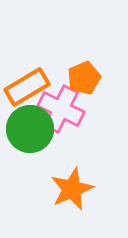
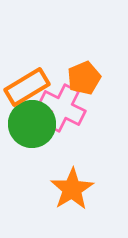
pink cross: moved 1 px right, 1 px up
green circle: moved 2 px right, 5 px up
orange star: rotated 9 degrees counterclockwise
